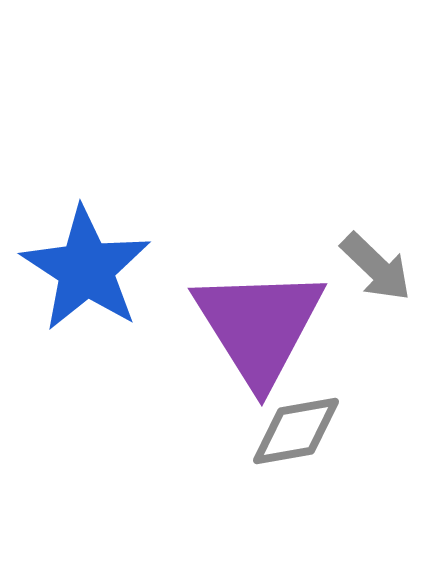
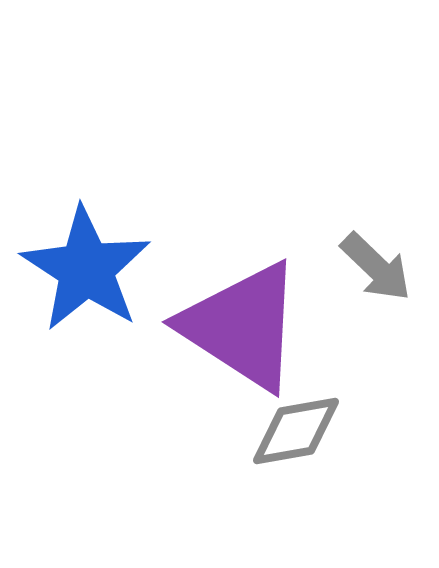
purple triangle: moved 17 px left; rotated 25 degrees counterclockwise
